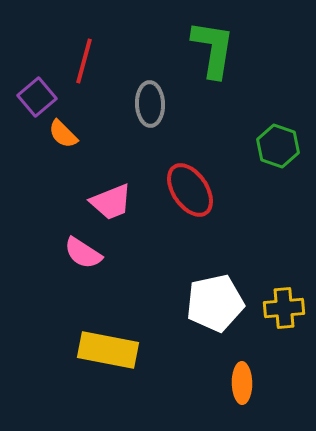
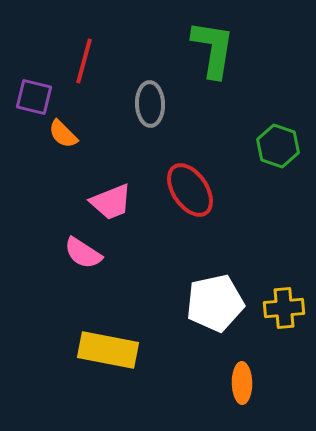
purple square: moved 3 px left; rotated 36 degrees counterclockwise
